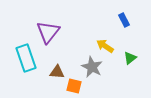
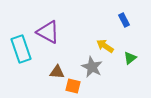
purple triangle: rotated 40 degrees counterclockwise
cyan rectangle: moved 5 px left, 9 px up
orange square: moved 1 px left
